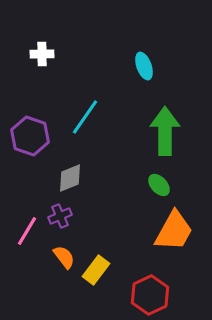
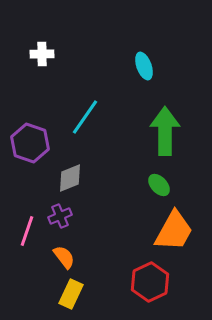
purple hexagon: moved 7 px down
pink line: rotated 12 degrees counterclockwise
yellow rectangle: moved 25 px left, 24 px down; rotated 12 degrees counterclockwise
red hexagon: moved 13 px up
